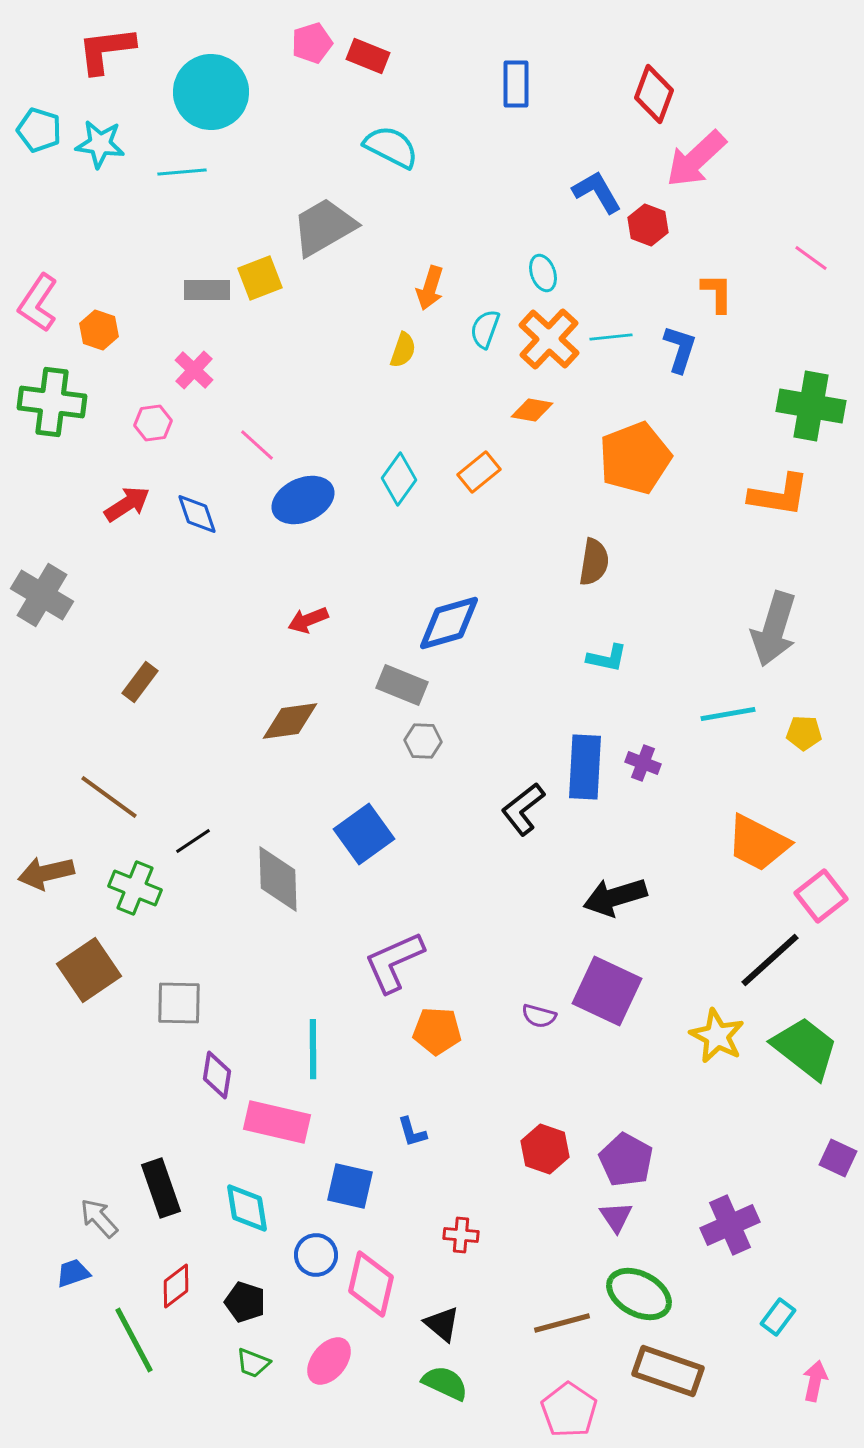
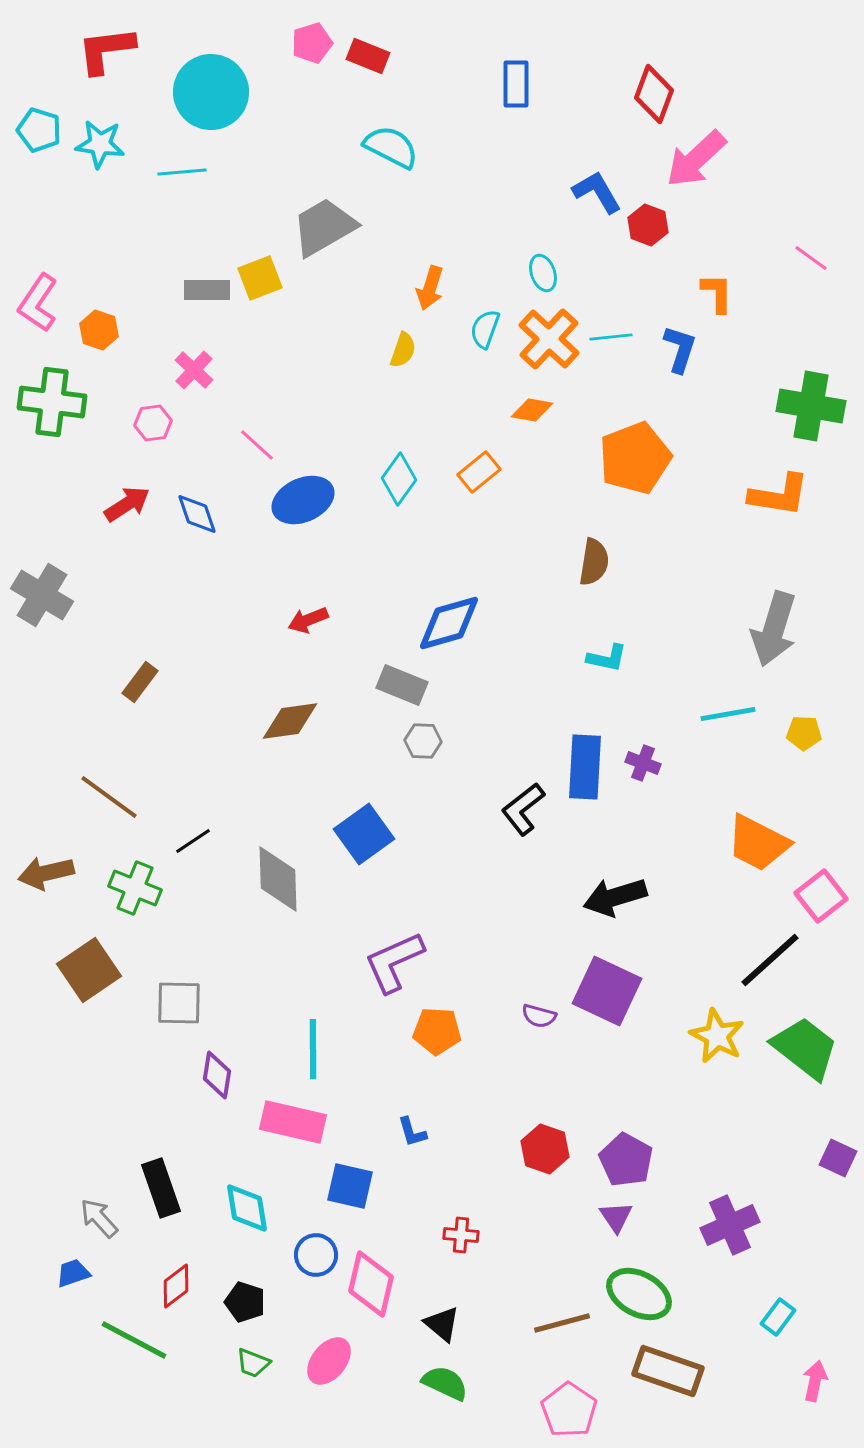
pink rectangle at (277, 1122): moved 16 px right
green line at (134, 1340): rotated 34 degrees counterclockwise
